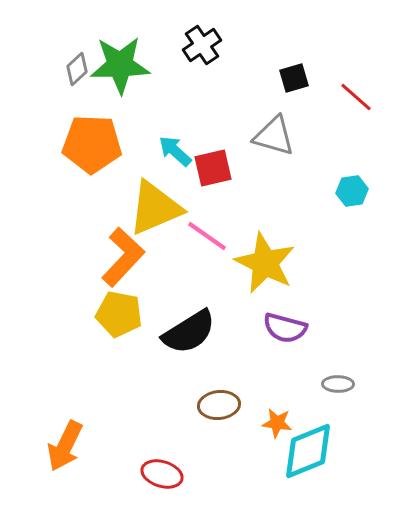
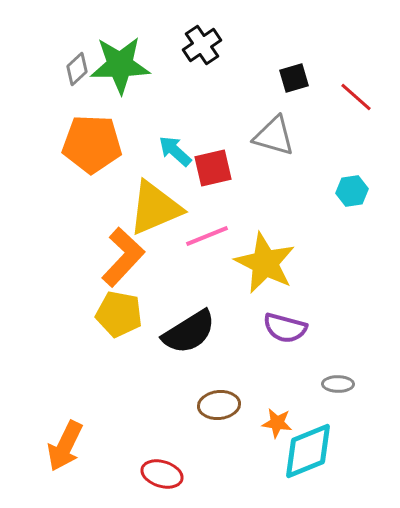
pink line: rotated 57 degrees counterclockwise
